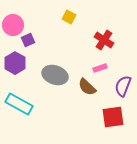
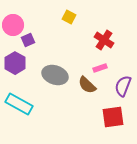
brown semicircle: moved 2 px up
